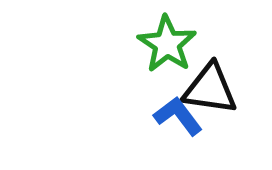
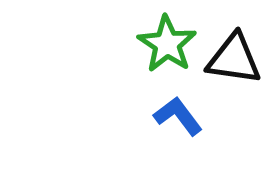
black triangle: moved 24 px right, 30 px up
